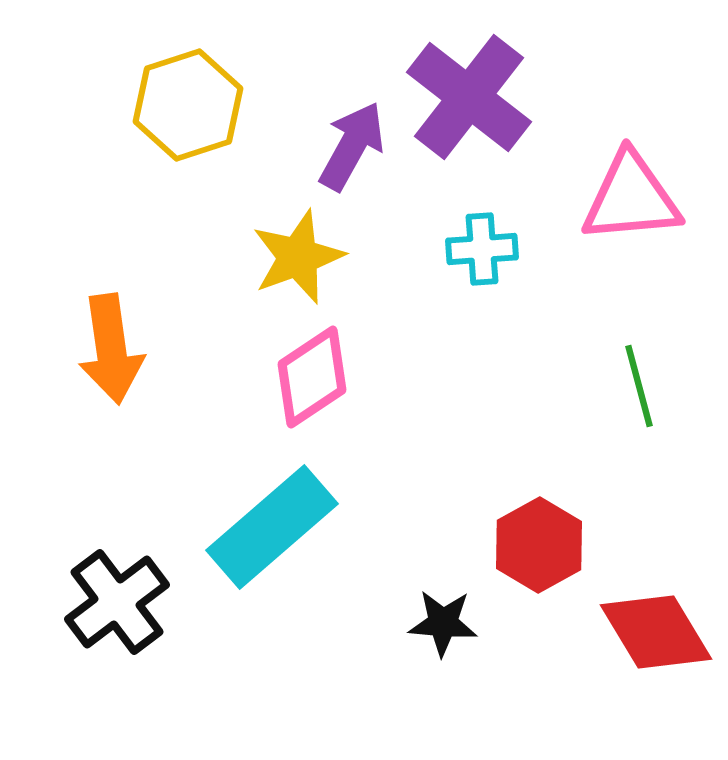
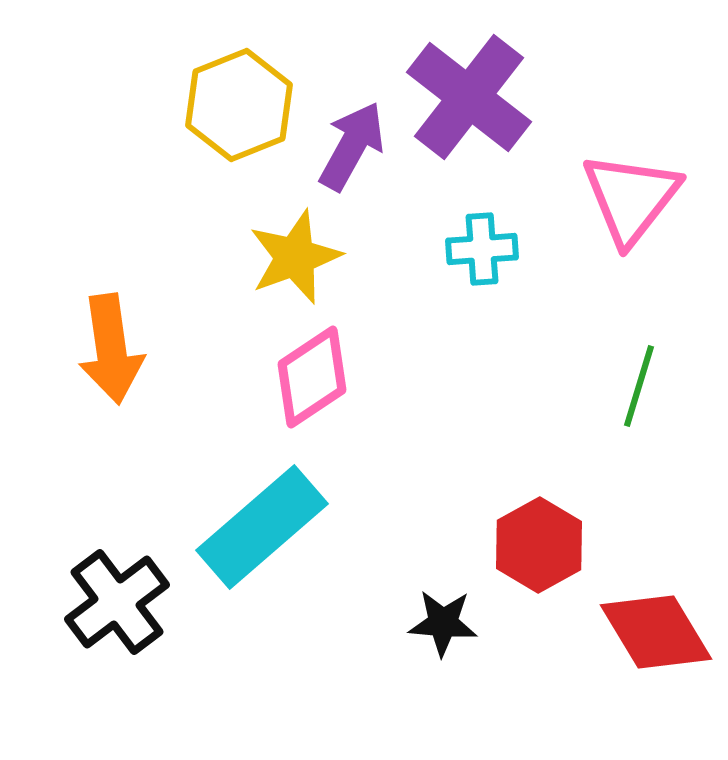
yellow hexagon: moved 51 px right; rotated 4 degrees counterclockwise
pink triangle: rotated 47 degrees counterclockwise
yellow star: moved 3 px left
green line: rotated 32 degrees clockwise
cyan rectangle: moved 10 px left
